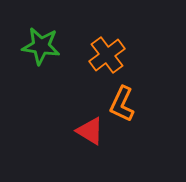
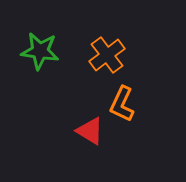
green star: moved 1 px left, 5 px down
